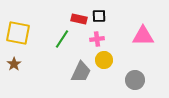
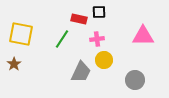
black square: moved 4 px up
yellow square: moved 3 px right, 1 px down
